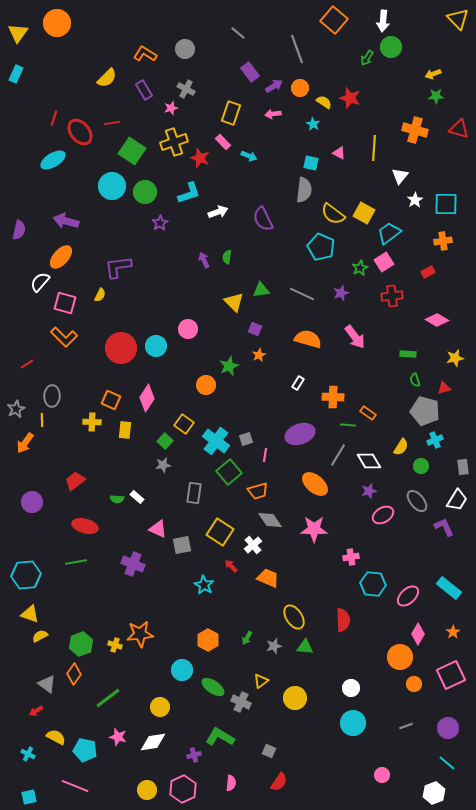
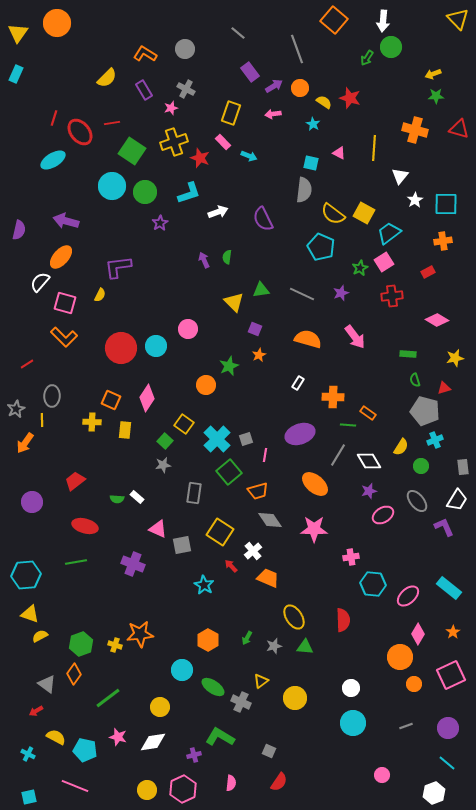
cyan cross at (216, 441): moved 1 px right, 2 px up; rotated 8 degrees clockwise
white cross at (253, 545): moved 6 px down
